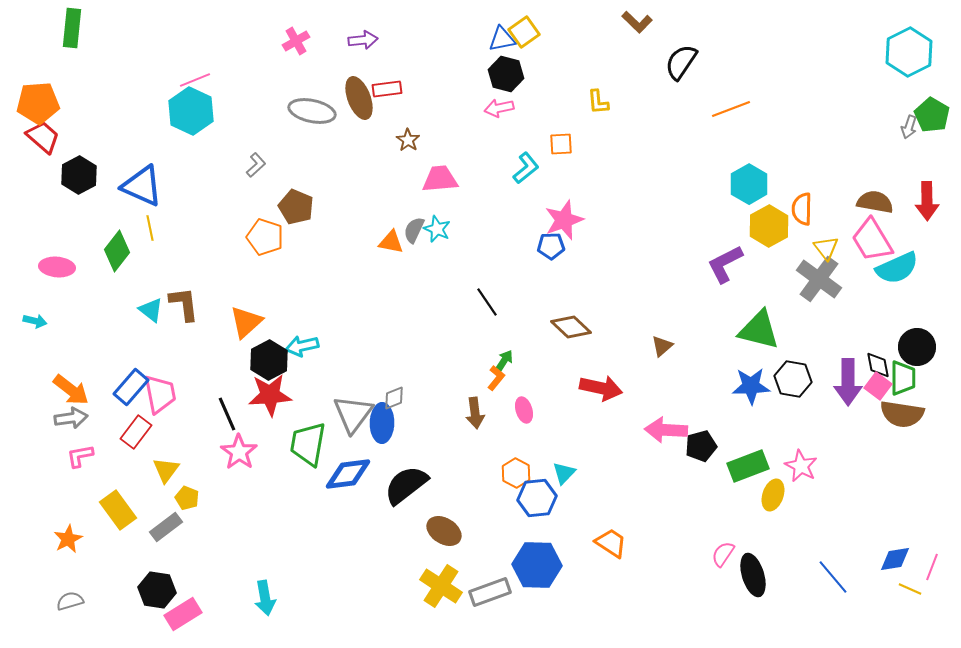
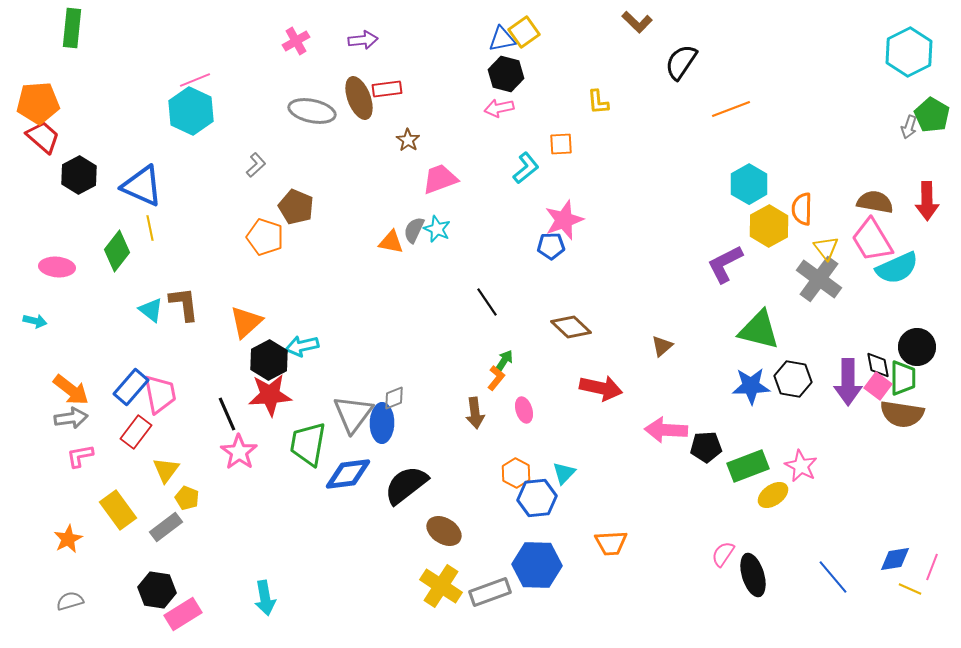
pink trapezoid at (440, 179): rotated 15 degrees counterclockwise
black pentagon at (701, 446): moved 5 px right, 1 px down; rotated 12 degrees clockwise
yellow ellipse at (773, 495): rotated 36 degrees clockwise
orange trapezoid at (611, 543): rotated 144 degrees clockwise
